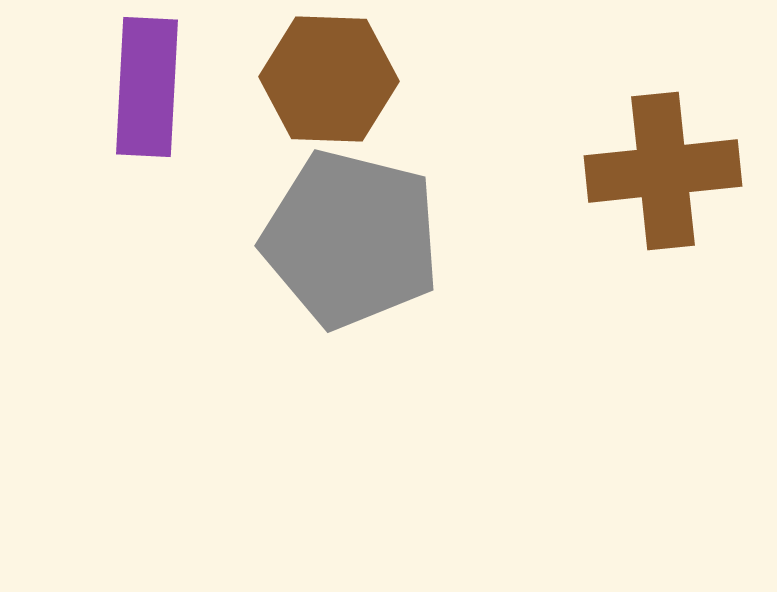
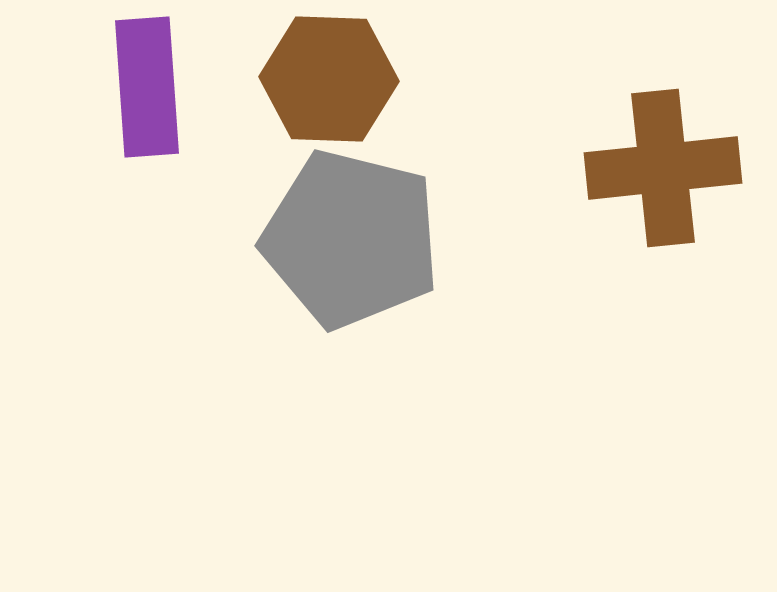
purple rectangle: rotated 7 degrees counterclockwise
brown cross: moved 3 px up
